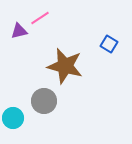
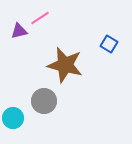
brown star: moved 1 px up
